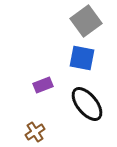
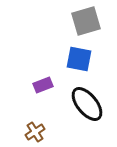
gray square: rotated 20 degrees clockwise
blue square: moved 3 px left, 1 px down
